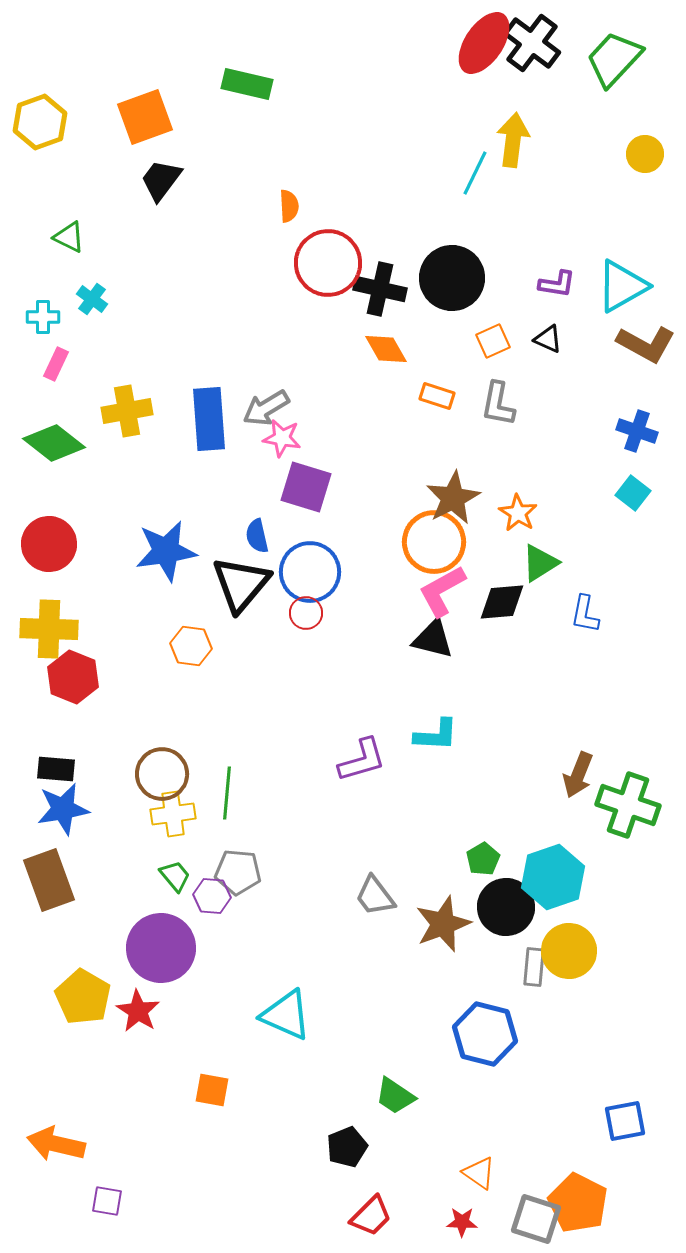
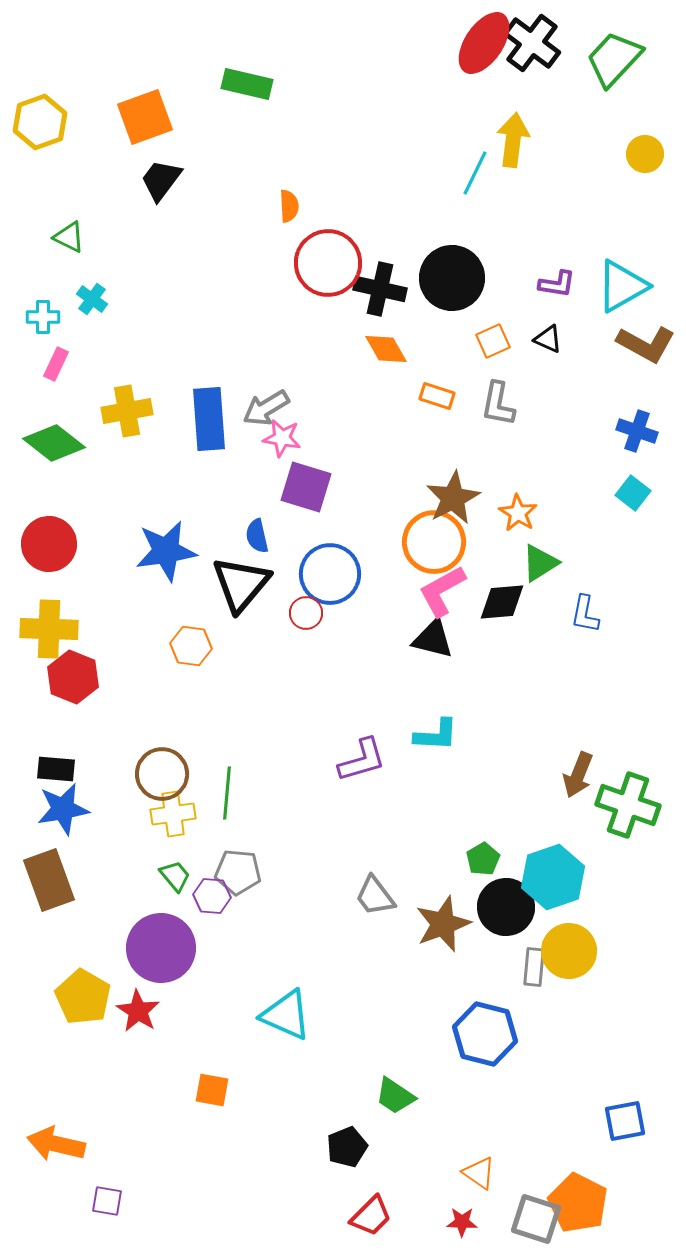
blue circle at (310, 572): moved 20 px right, 2 px down
